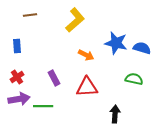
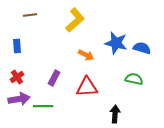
purple rectangle: rotated 56 degrees clockwise
